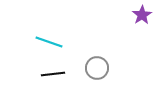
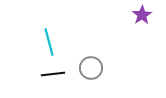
cyan line: rotated 56 degrees clockwise
gray circle: moved 6 px left
